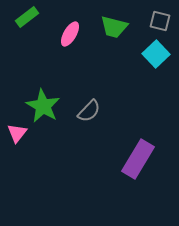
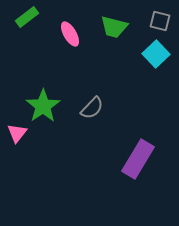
pink ellipse: rotated 60 degrees counterclockwise
green star: rotated 8 degrees clockwise
gray semicircle: moved 3 px right, 3 px up
